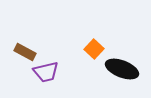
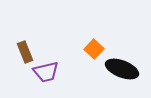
brown rectangle: rotated 40 degrees clockwise
